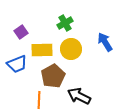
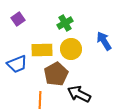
purple square: moved 3 px left, 13 px up
blue arrow: moved 1 px left, 1 px up
brown pentagon: moved 3 px right, 2 px up
black arrow: moved 2 px up
orange line: moved 1 px right
